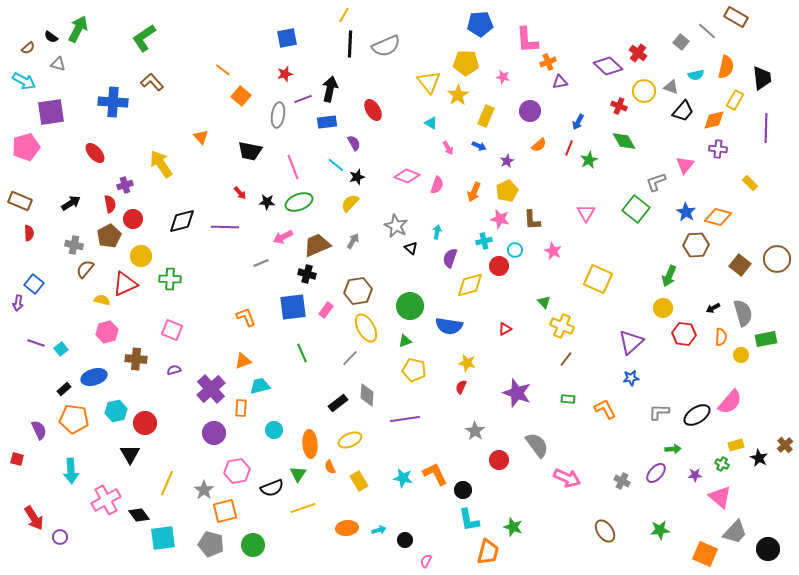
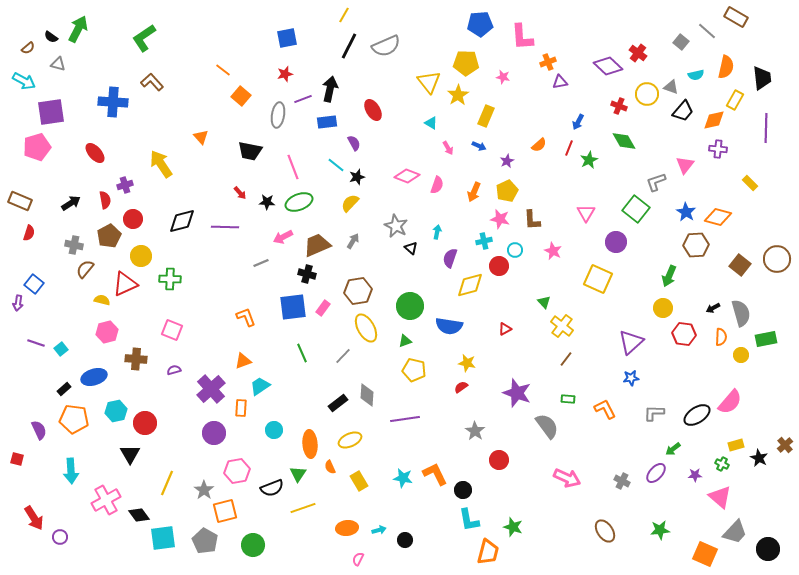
pink L-shape at (527, 40): moved 5 px left, 3 px up
black line at (350, 44): moved 1 px left, 2 px down; rotated 24 degrees clockwise
yellow circle at (644, 91): moved 3 px right, 3 px down
purple circle at (530, 111): moved 86 px right, 131 px down
pink pentagon at (26, 147): moved 11 px right
red semicircle at (110, 204): moved 5 px left, 4 px up
red semicircle at (29, 233): rotated 21 degrees clockwise
pink rectangle at (326, 310): moved 3 px left, 2 px up
gray semicircle at (743, 313): moved 2 px left
yellow cross at (562, 326): rotated 15 degrees clockwise
gray line at (350, 358): moved 7 px left, 2 px up
cyan trapezoid at (260, 386): rotated 20 degrees counterclockwise
red semicircle at (461, 387): rotated 32 degrees clockwise
gray L-shape at (659, 412): moved 5 px left, 1 px down
gray semicircle at (537, 445): moved 10 px right, 19 px up
green arrow at (673, 449): rotated 147 degrees clockwise
gray pentagon at (211, 544): moved 6 px left, 3 px up; rotated 15 degrees clockwise
pink semicircle at (426, 561): moved 68 px left, 2 px up
